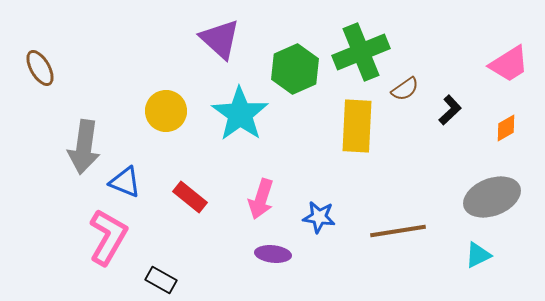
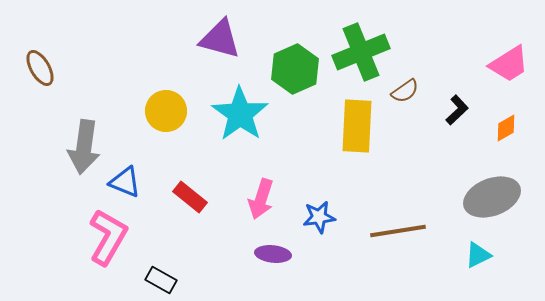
purple triangle: rotated 27 degrees counterclockwise
brown semicircle: moved 2 px down
black L-shape: moved 7 px right
blue star: rotated 16 degrees counterclockwise
